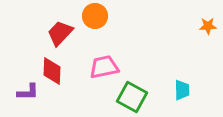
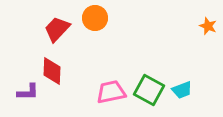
orange circle: moved 2 px down
orange star: rotated 24 degrees clockwise
red trapezoid: moved 3 px left, 4 px up
pink trapezoid: moved 7 px right, 25 px down
cyan trapezoid: rotated 70 degrees clockwise
green square: moved 17 px right, 7 px up
